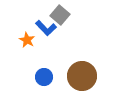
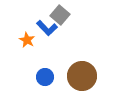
blue L-shape: moved 1 px right
blue circle: moved 1 px right
